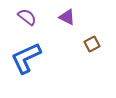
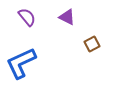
purple semicircle: rotated 12 degrees clockwise
blue L-shape: moved 5 px left, 5 px down
